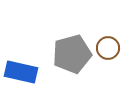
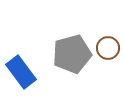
blue rectangle: rotated 40 degrees clockwise
